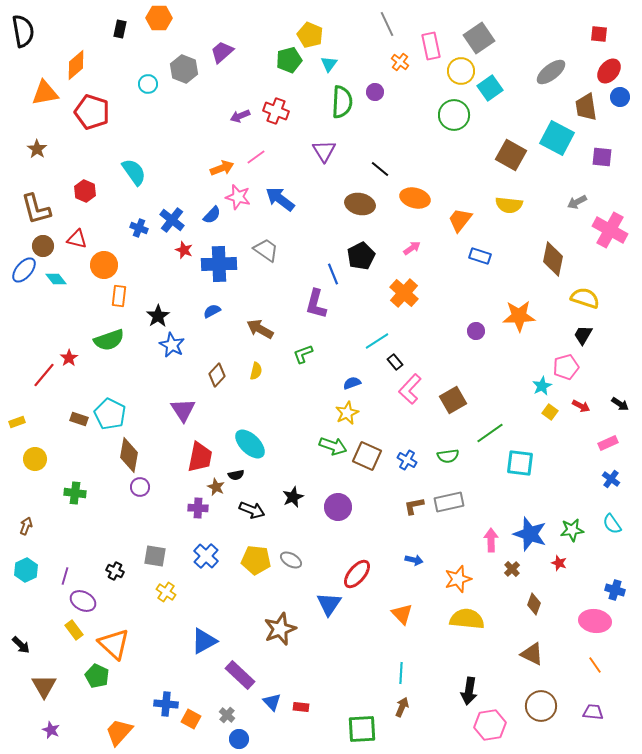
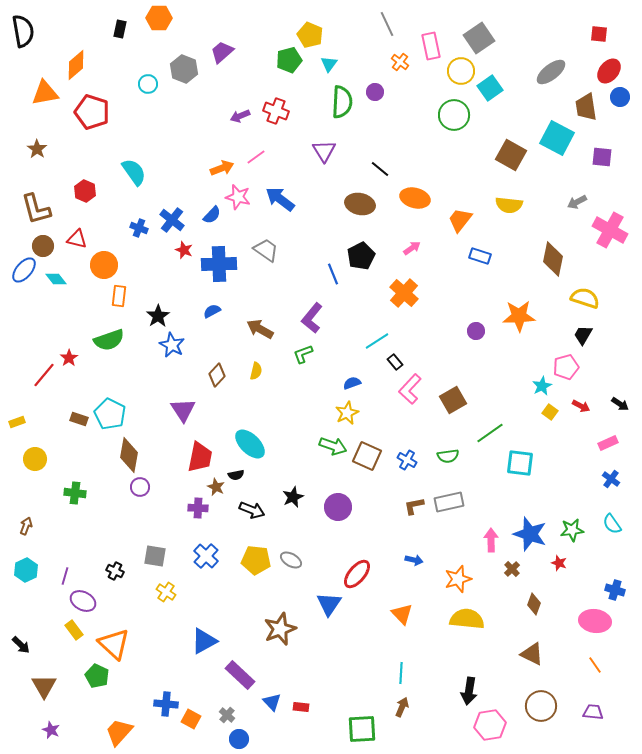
purple L-shape at (316, 304): moved 4 px left, 14 px down; rotated 24 degrees clockwise
